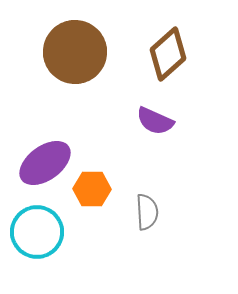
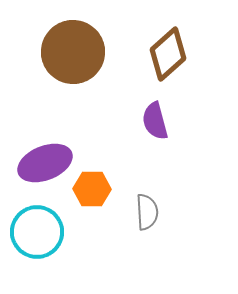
brown circle: moved 2 px left
purple semicircle: rotated 51 degrees clockwise
purple ellipse: rotated 14 degrees clockwise
